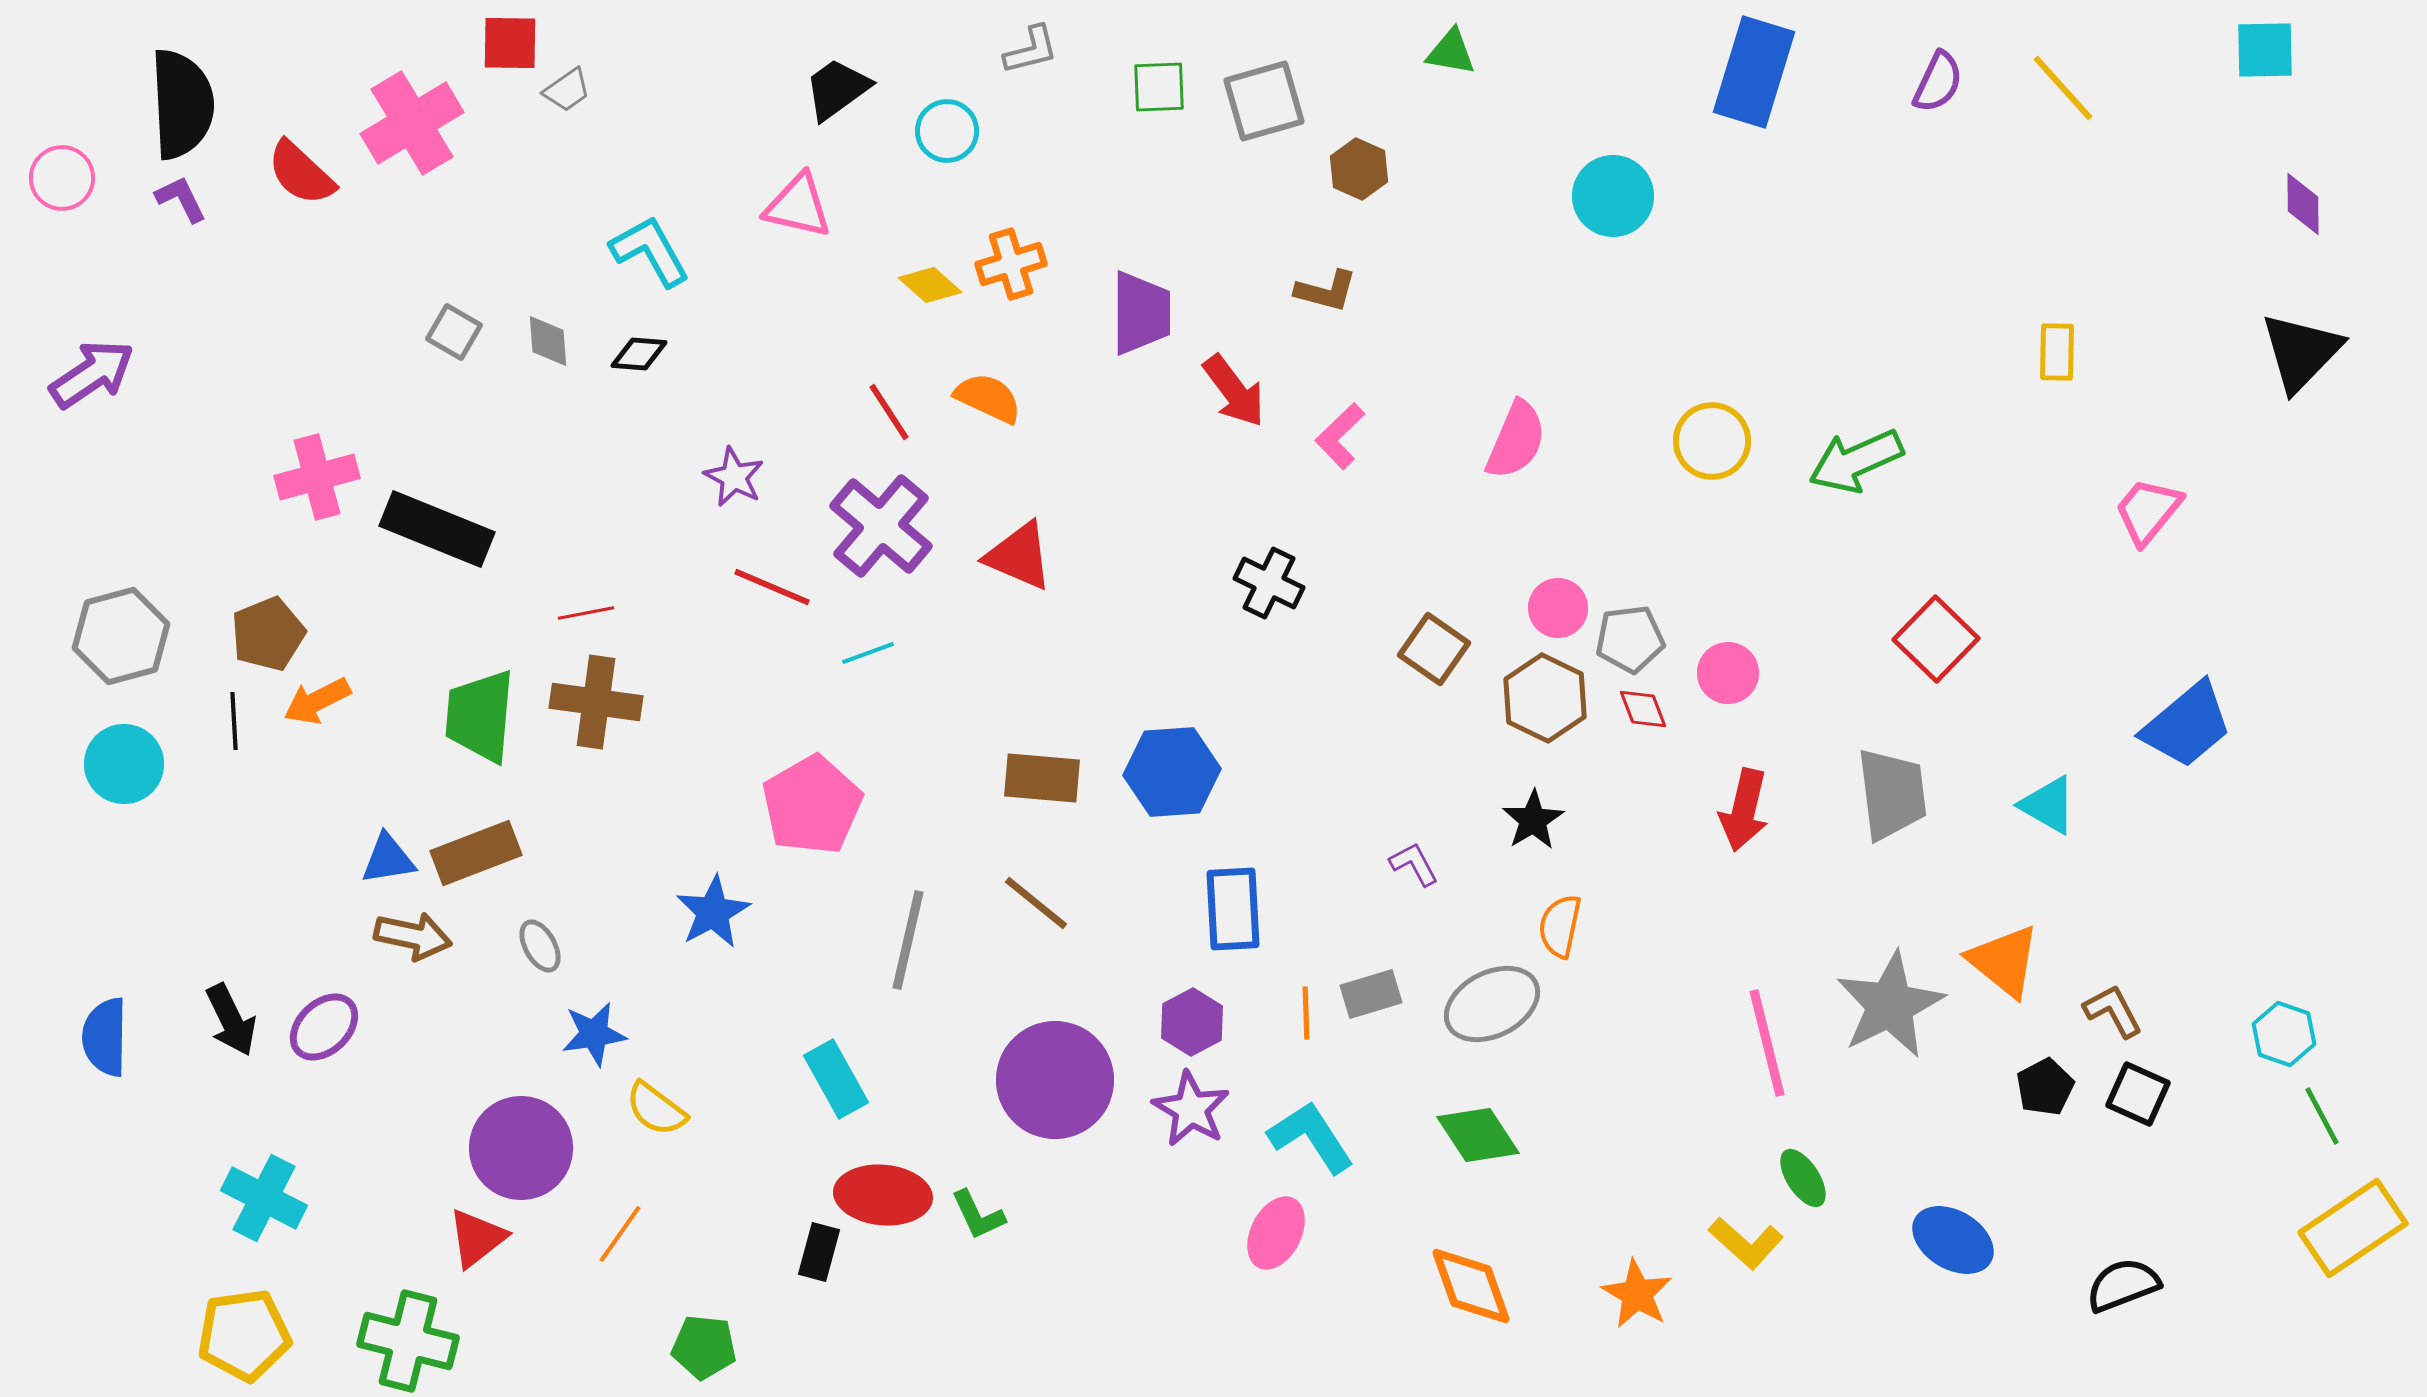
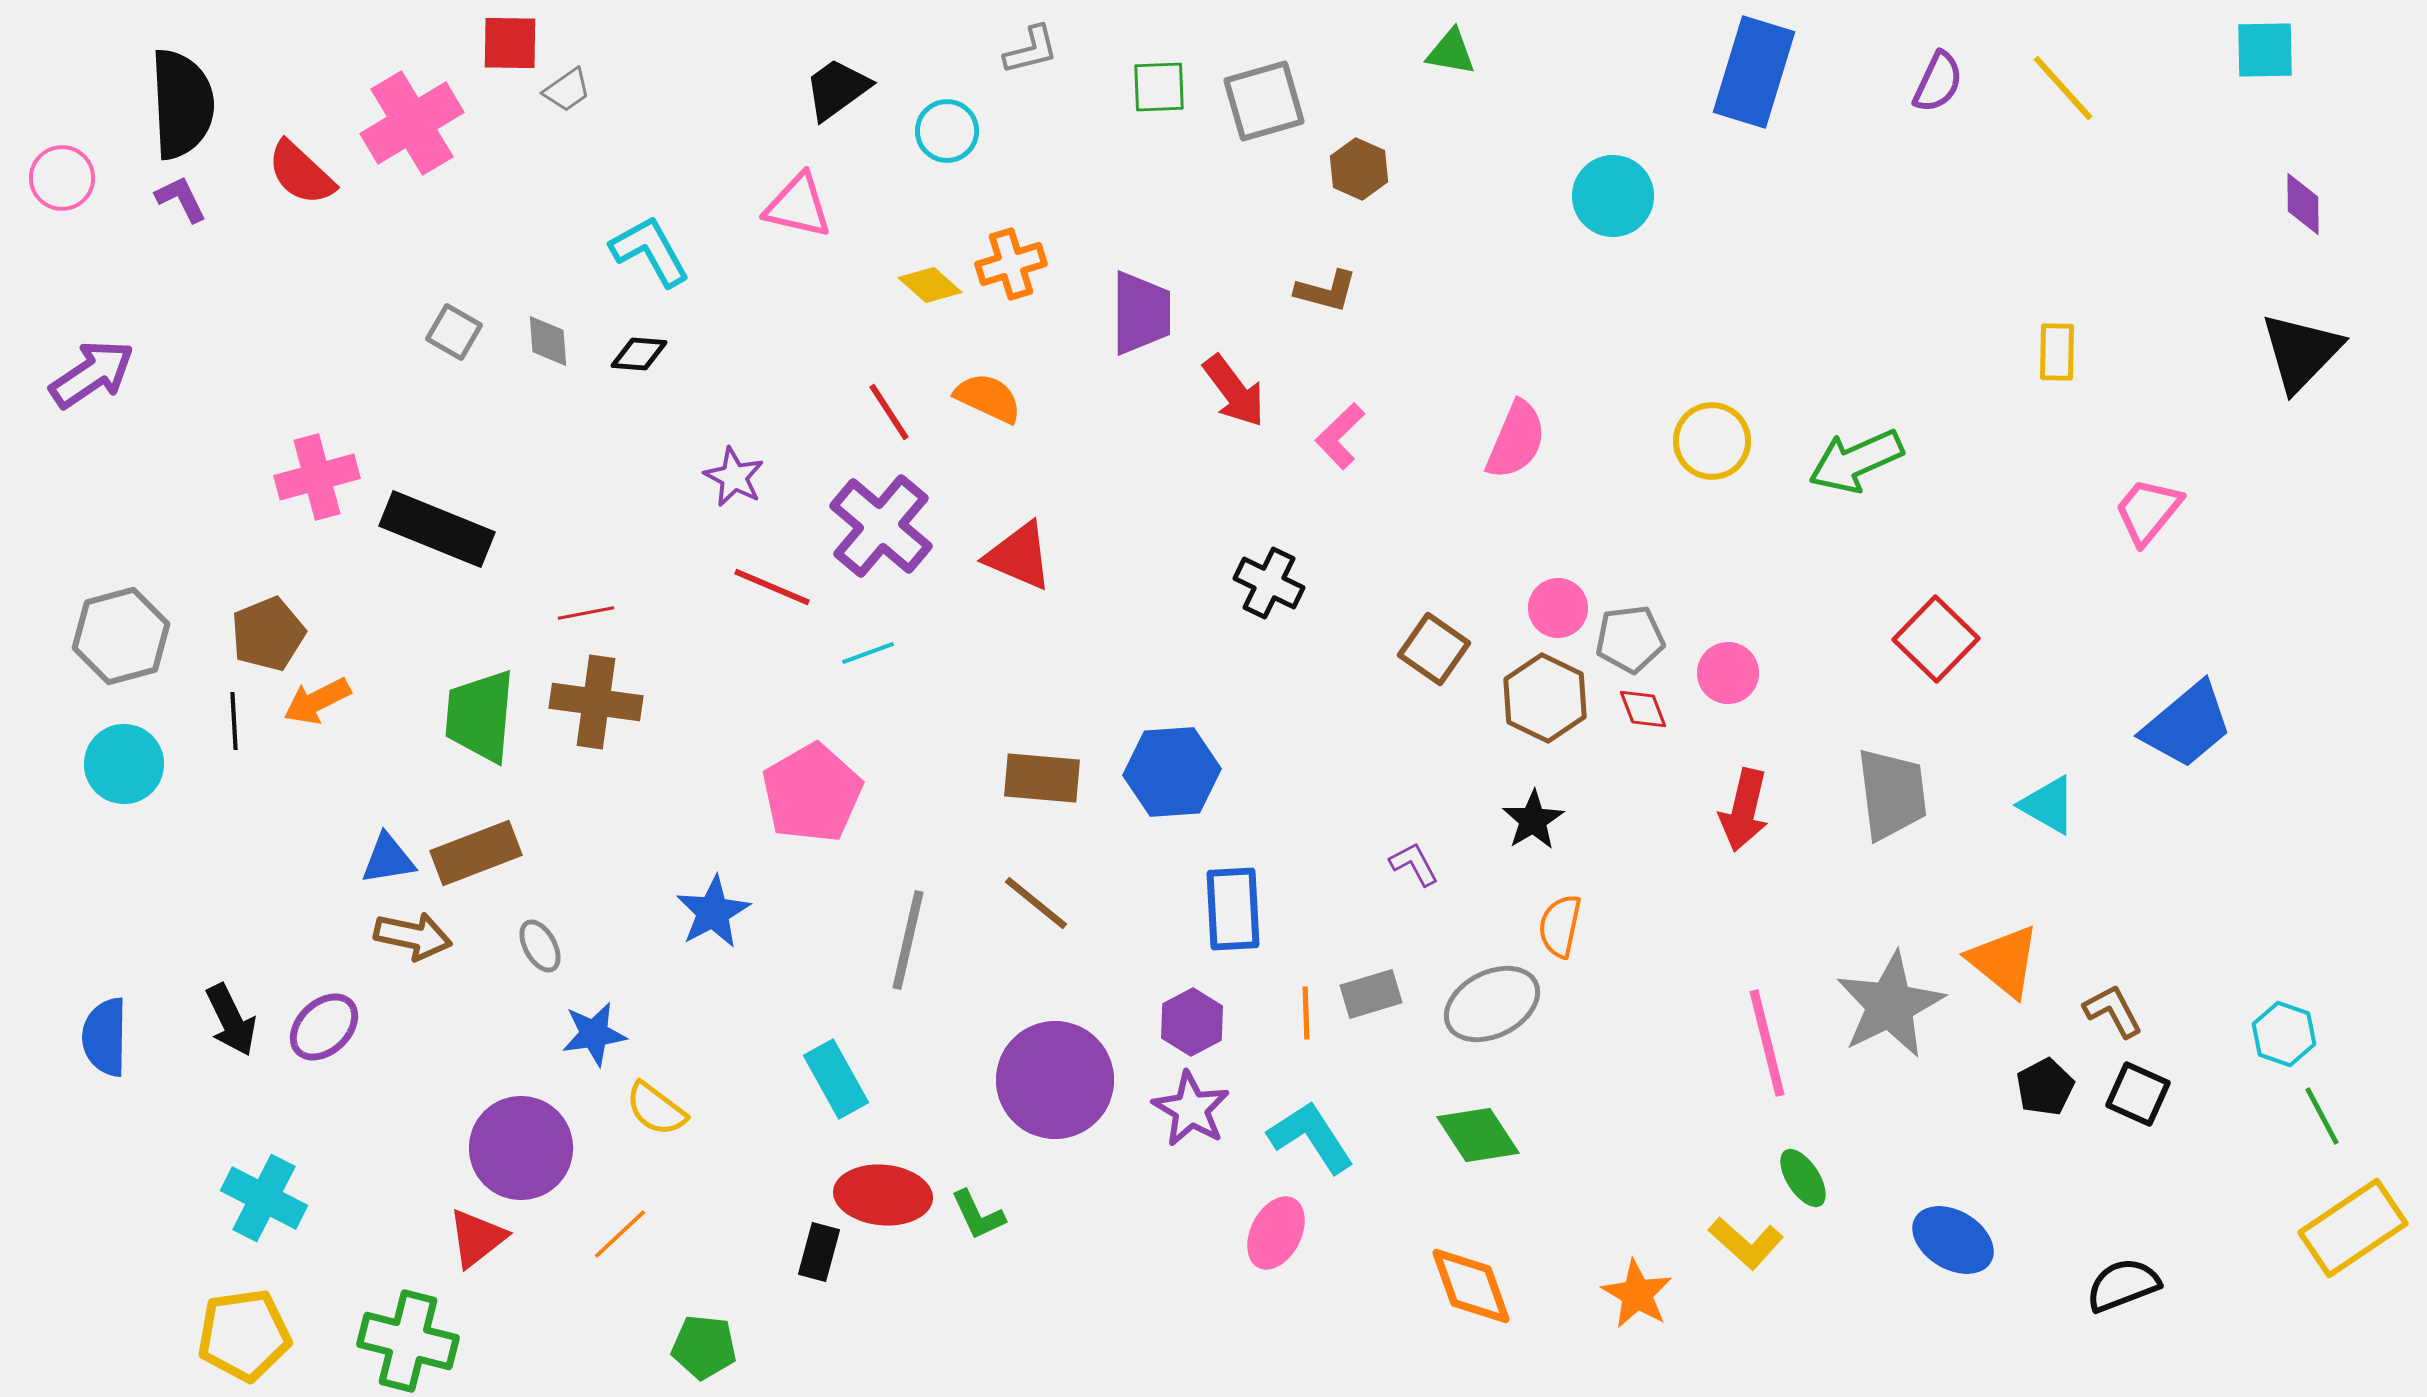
pink pentagon at (812, 805): moved 12 px up
orange line at (620, 1234): rotated 12 degrees clockwise
